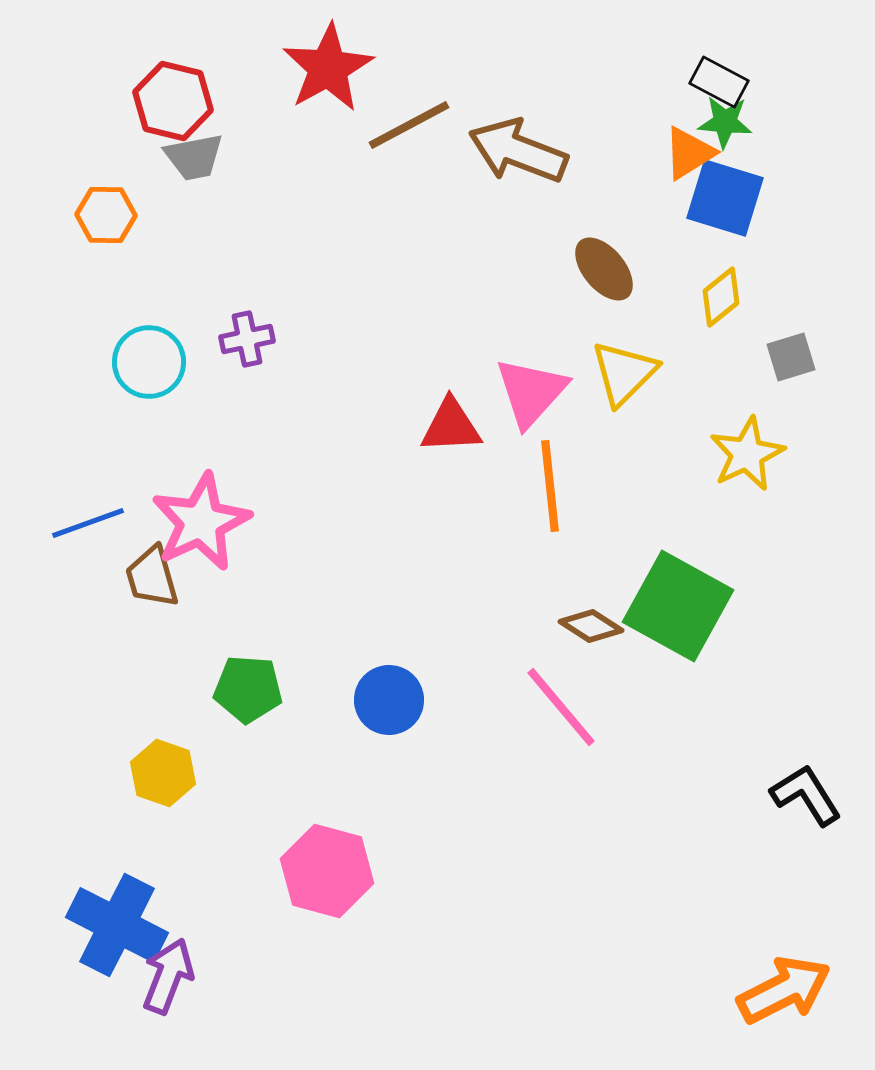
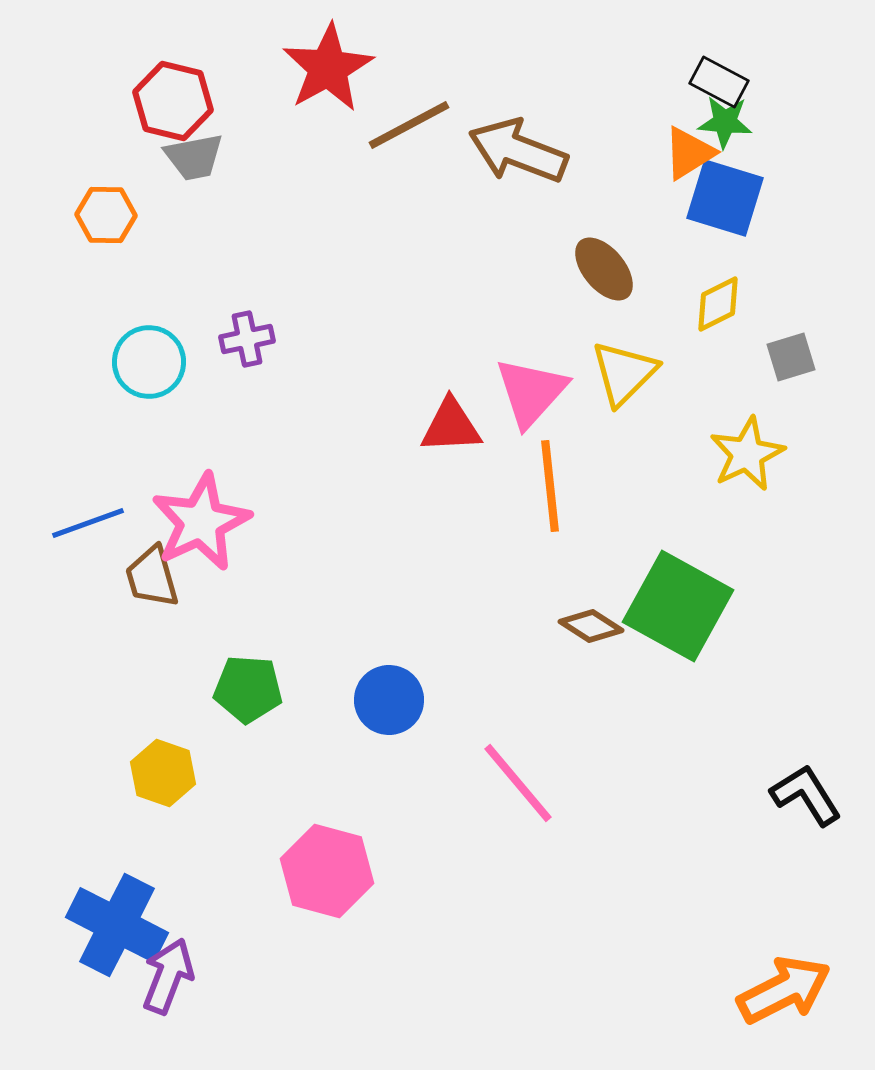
yellow diamond: moved 3 px left, 7 px down; rotated 12 degrees clockwise
pink line: moved 43 px left, 76 px down
